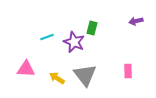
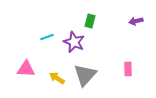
green rectangle: moved 2 px left, 7 px up
pink rectangle: moved 2 px up
gray triangle: rotated 20 degrees clockwise
